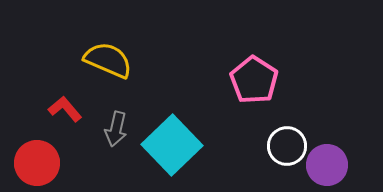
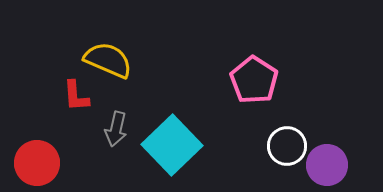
red L-shape: moved 11 px right, 13 px up; rotated 144 degrees counterclockwise
